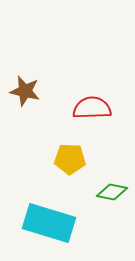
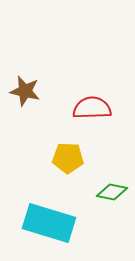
yellow pentagon: moved 2 px left, 1 px up
